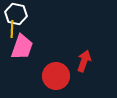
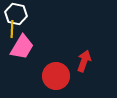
pink trapezoid: rotated 12 degrees clockwise
